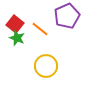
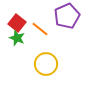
red square: moved 2 px right, 1 px up
yellow circle: moved 2 px up
